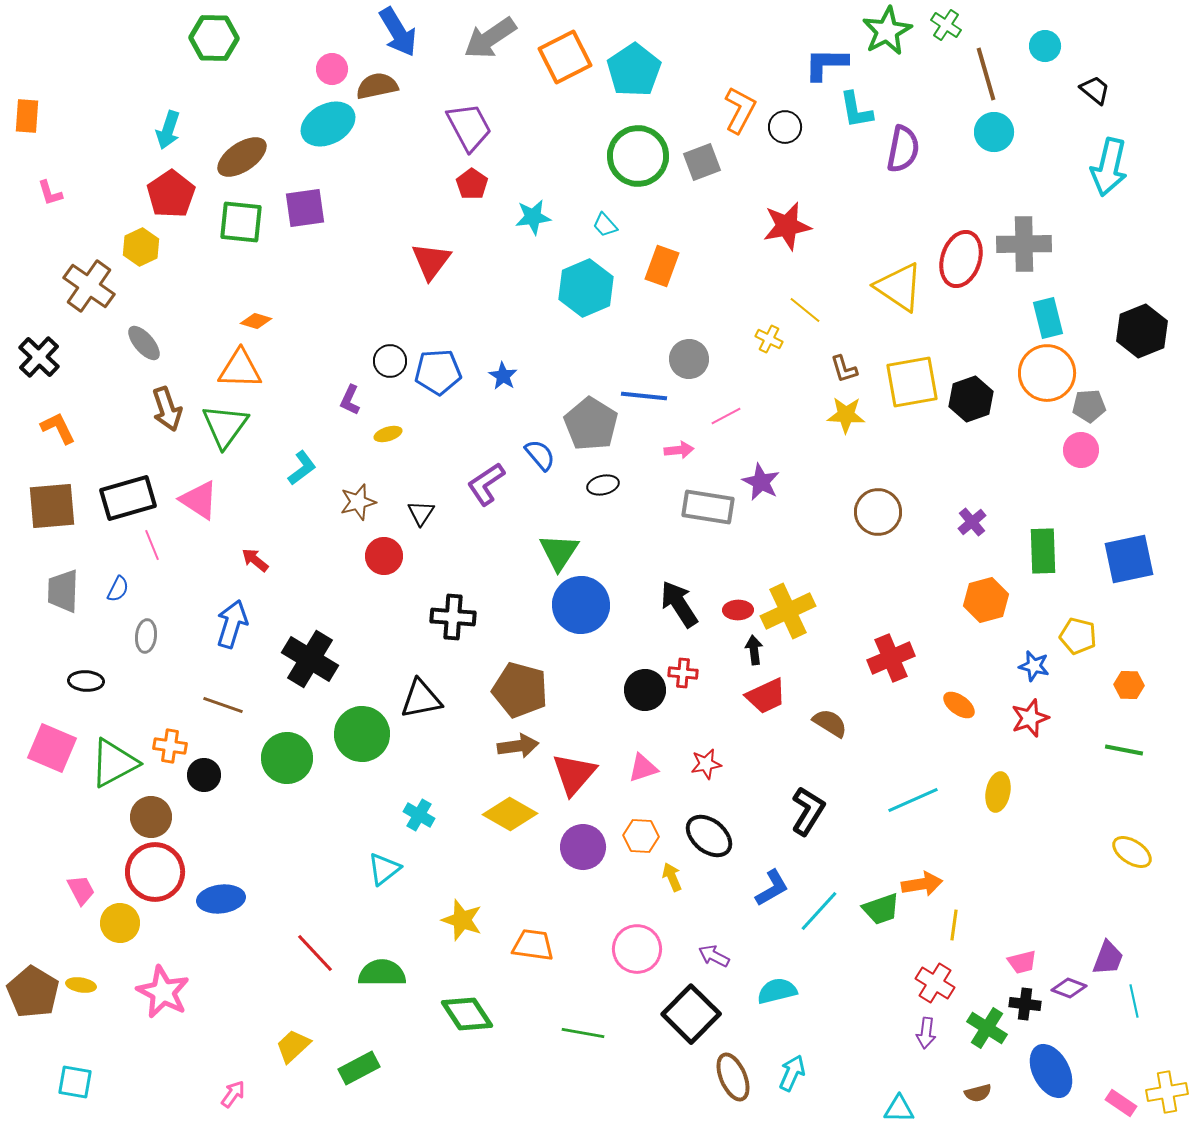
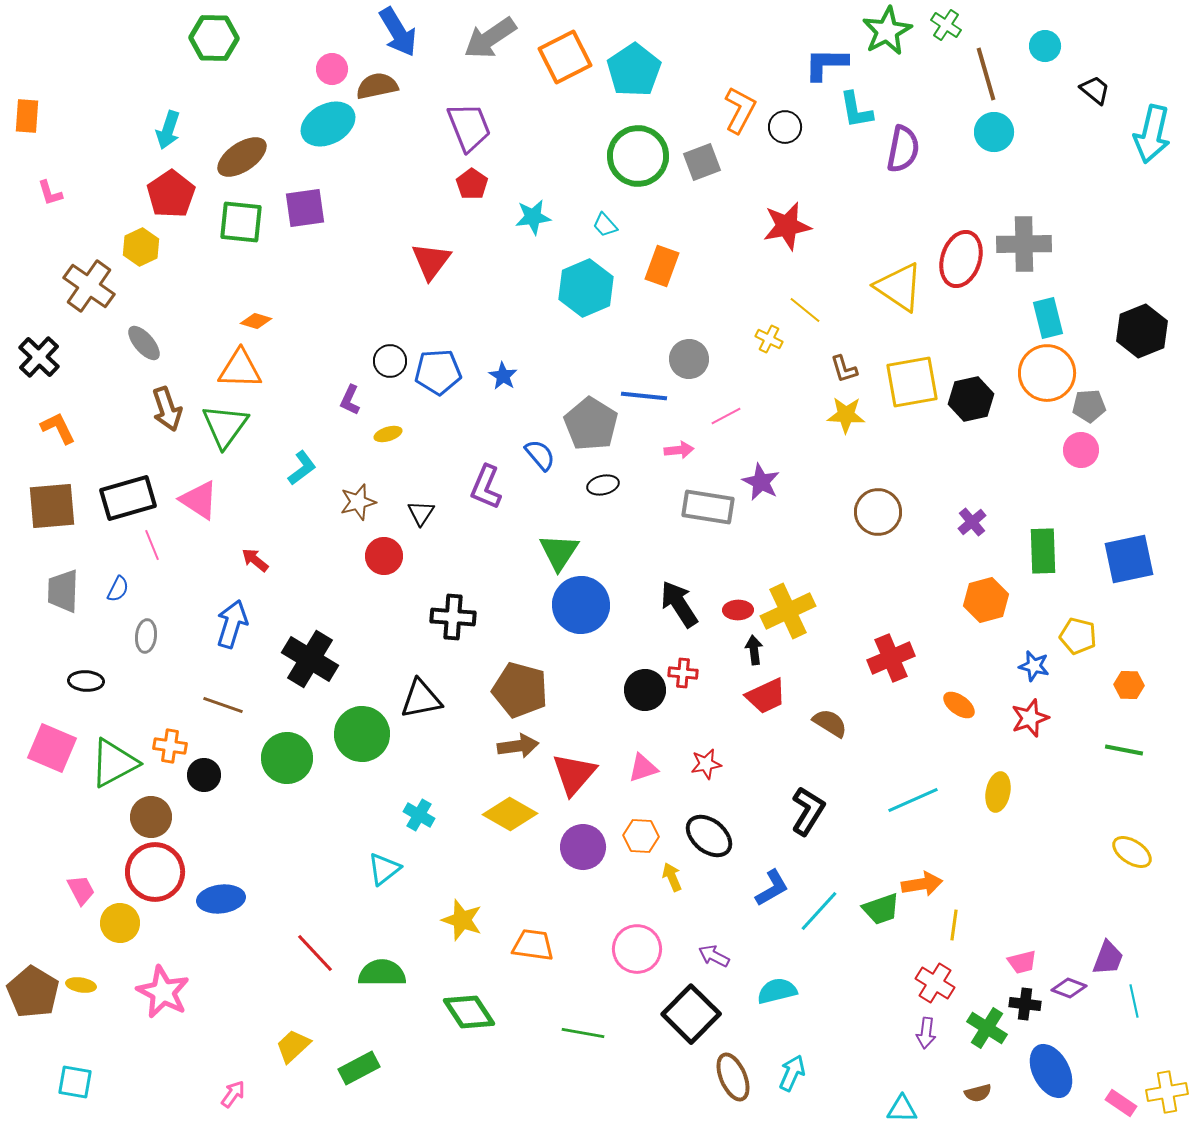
purple trapezoid at (469, 127): rotated 6 degrees clockwise
cyan arrow at (1109, 167): moved 43 px right, 33 px up
black hexagon at (971, 399): rotated 6 degrees clockwise
purple L-shape at (486, 484): moved 3 px down; rotated 33 degrees counterclockwise
green diamond at (467, 1014): moved 2 px right, 2 px up
cyan triangle at (899, 1109): moved 3 px right
